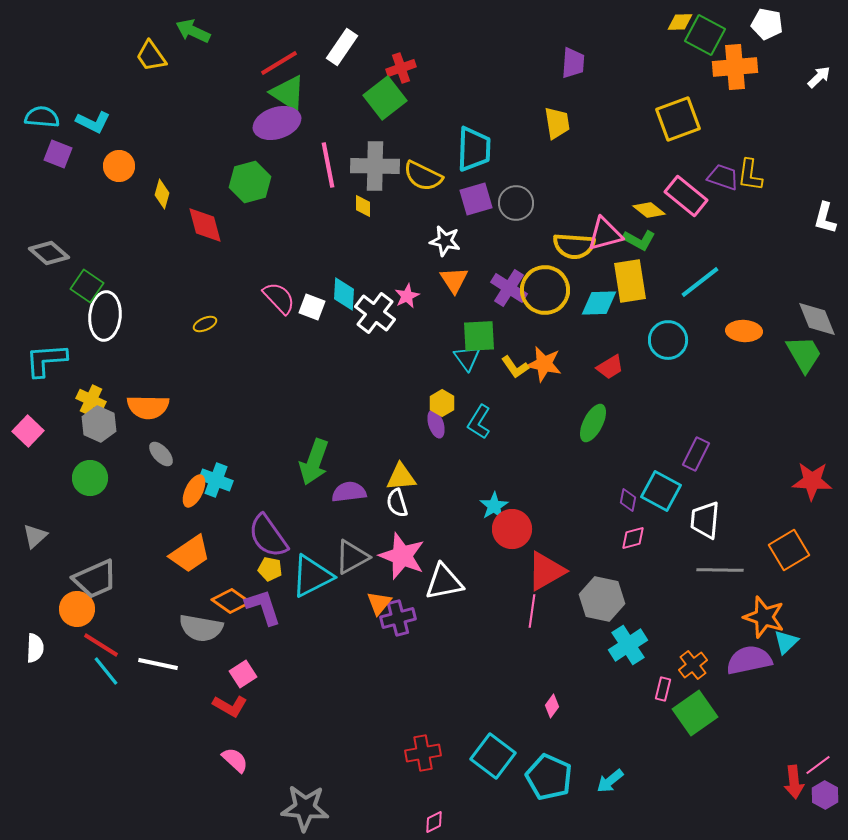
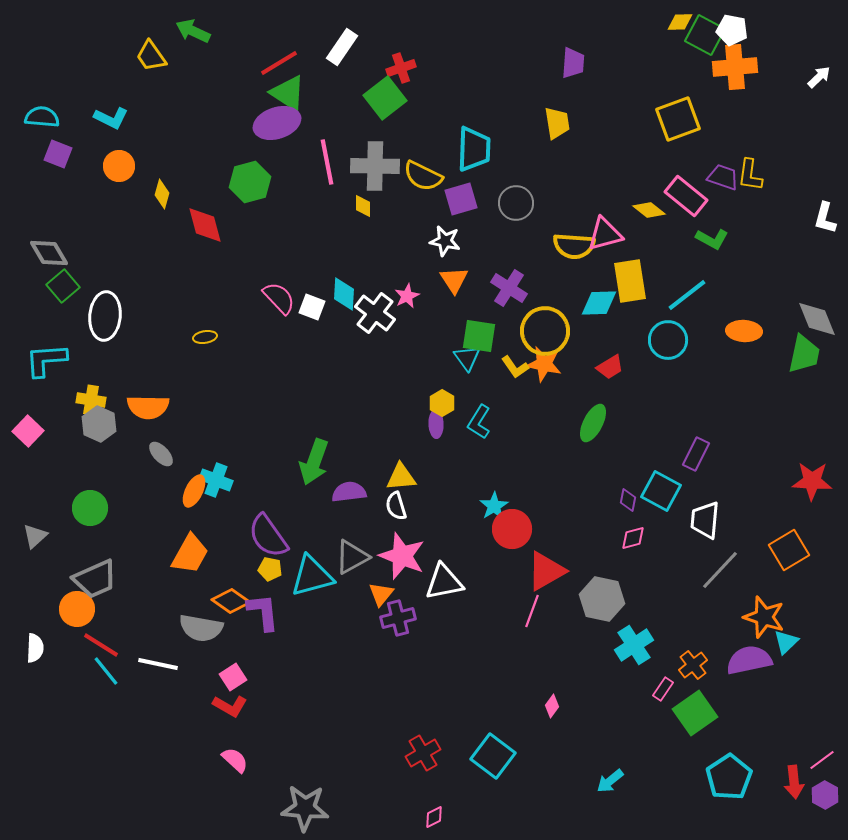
white pentagon at (767, 24): moved 35 px left, 6 px down
cyan L-shape at (93, 122): moved 18 px right, 4 px up
pink line at (328, 165): moved 1 px left, 3 px up
purple square at (476, 199): moved 15 px left
green L-shape at (639, 240): moved 73 px right, 1 px up
gray diamond at (49, 253): rotated 18 degrees clockwise
cyan line at (700, 282): moved 13 px left, 13 px down
green square at (87, 286): moved 24 px left; rotated 16 degrees clockwise
yellow circle at (545, 290): moved 41 px down
yellow ellipse at (205, 324): moved 13 px down; rotated 15 degrees clockwise
green square at (479, 336): rotated 12 degrees clockwise
green trapezoid at (804, 354): rotated 42 degrees clockwise
yellow cross at (91, 400): rotated 16 degrees counterclockwise
purple ellipse at (436, 424): rotated 16 degrees clockwise
green circle at (90, 478): moved 30 px down
white semicircle at (397, 503): moved 1 px left, 3 px down
orange trapezoid at (190, 554): rotated 27 degrees counterclockwise
gray line at (720, 570): rotated 48 degrees counterclockwise
cyan triangle at (312, 576): rotated 12 degrees clockwise
orange triangle at (379, 603): moved 2 px right, 9 px up
purple L-shape at (263, 607): moved 5 px down; rotated 12 degrees clockwise
pink line at (532, 611): rotated 12 degrees clockwise
cyan cross at (628, 645): moved 6 px right
pink square at (243, 674): moved 10 px left, 3 px down
pink rectangle at (663, 689): rotated 20 degrees clockwise
red cross at (423, 753): rotated 20 degrees counterclockwise
pink line at (818, 765): moved 4 px right, 5 px up
cyan pentagon at (549, 777): moved 180 px right; rotated 15 degrees clockwise
pink diamond at (434, 822): moved 5 px up
